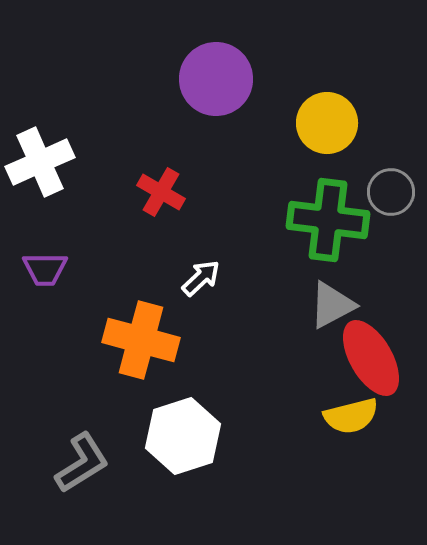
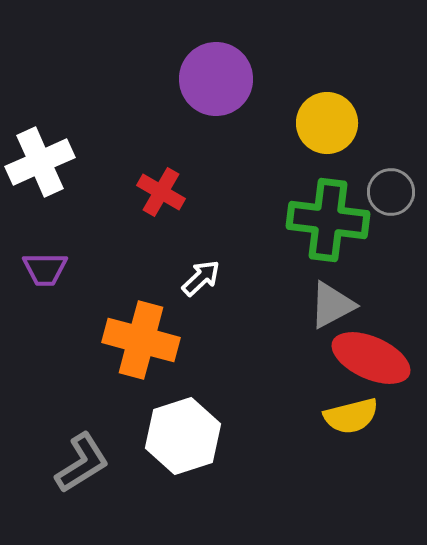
red ellipse: rotated 36 degrees counterclockwise
